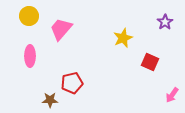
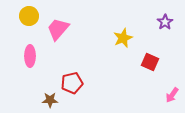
pink trapezoid: moved 3 px left
